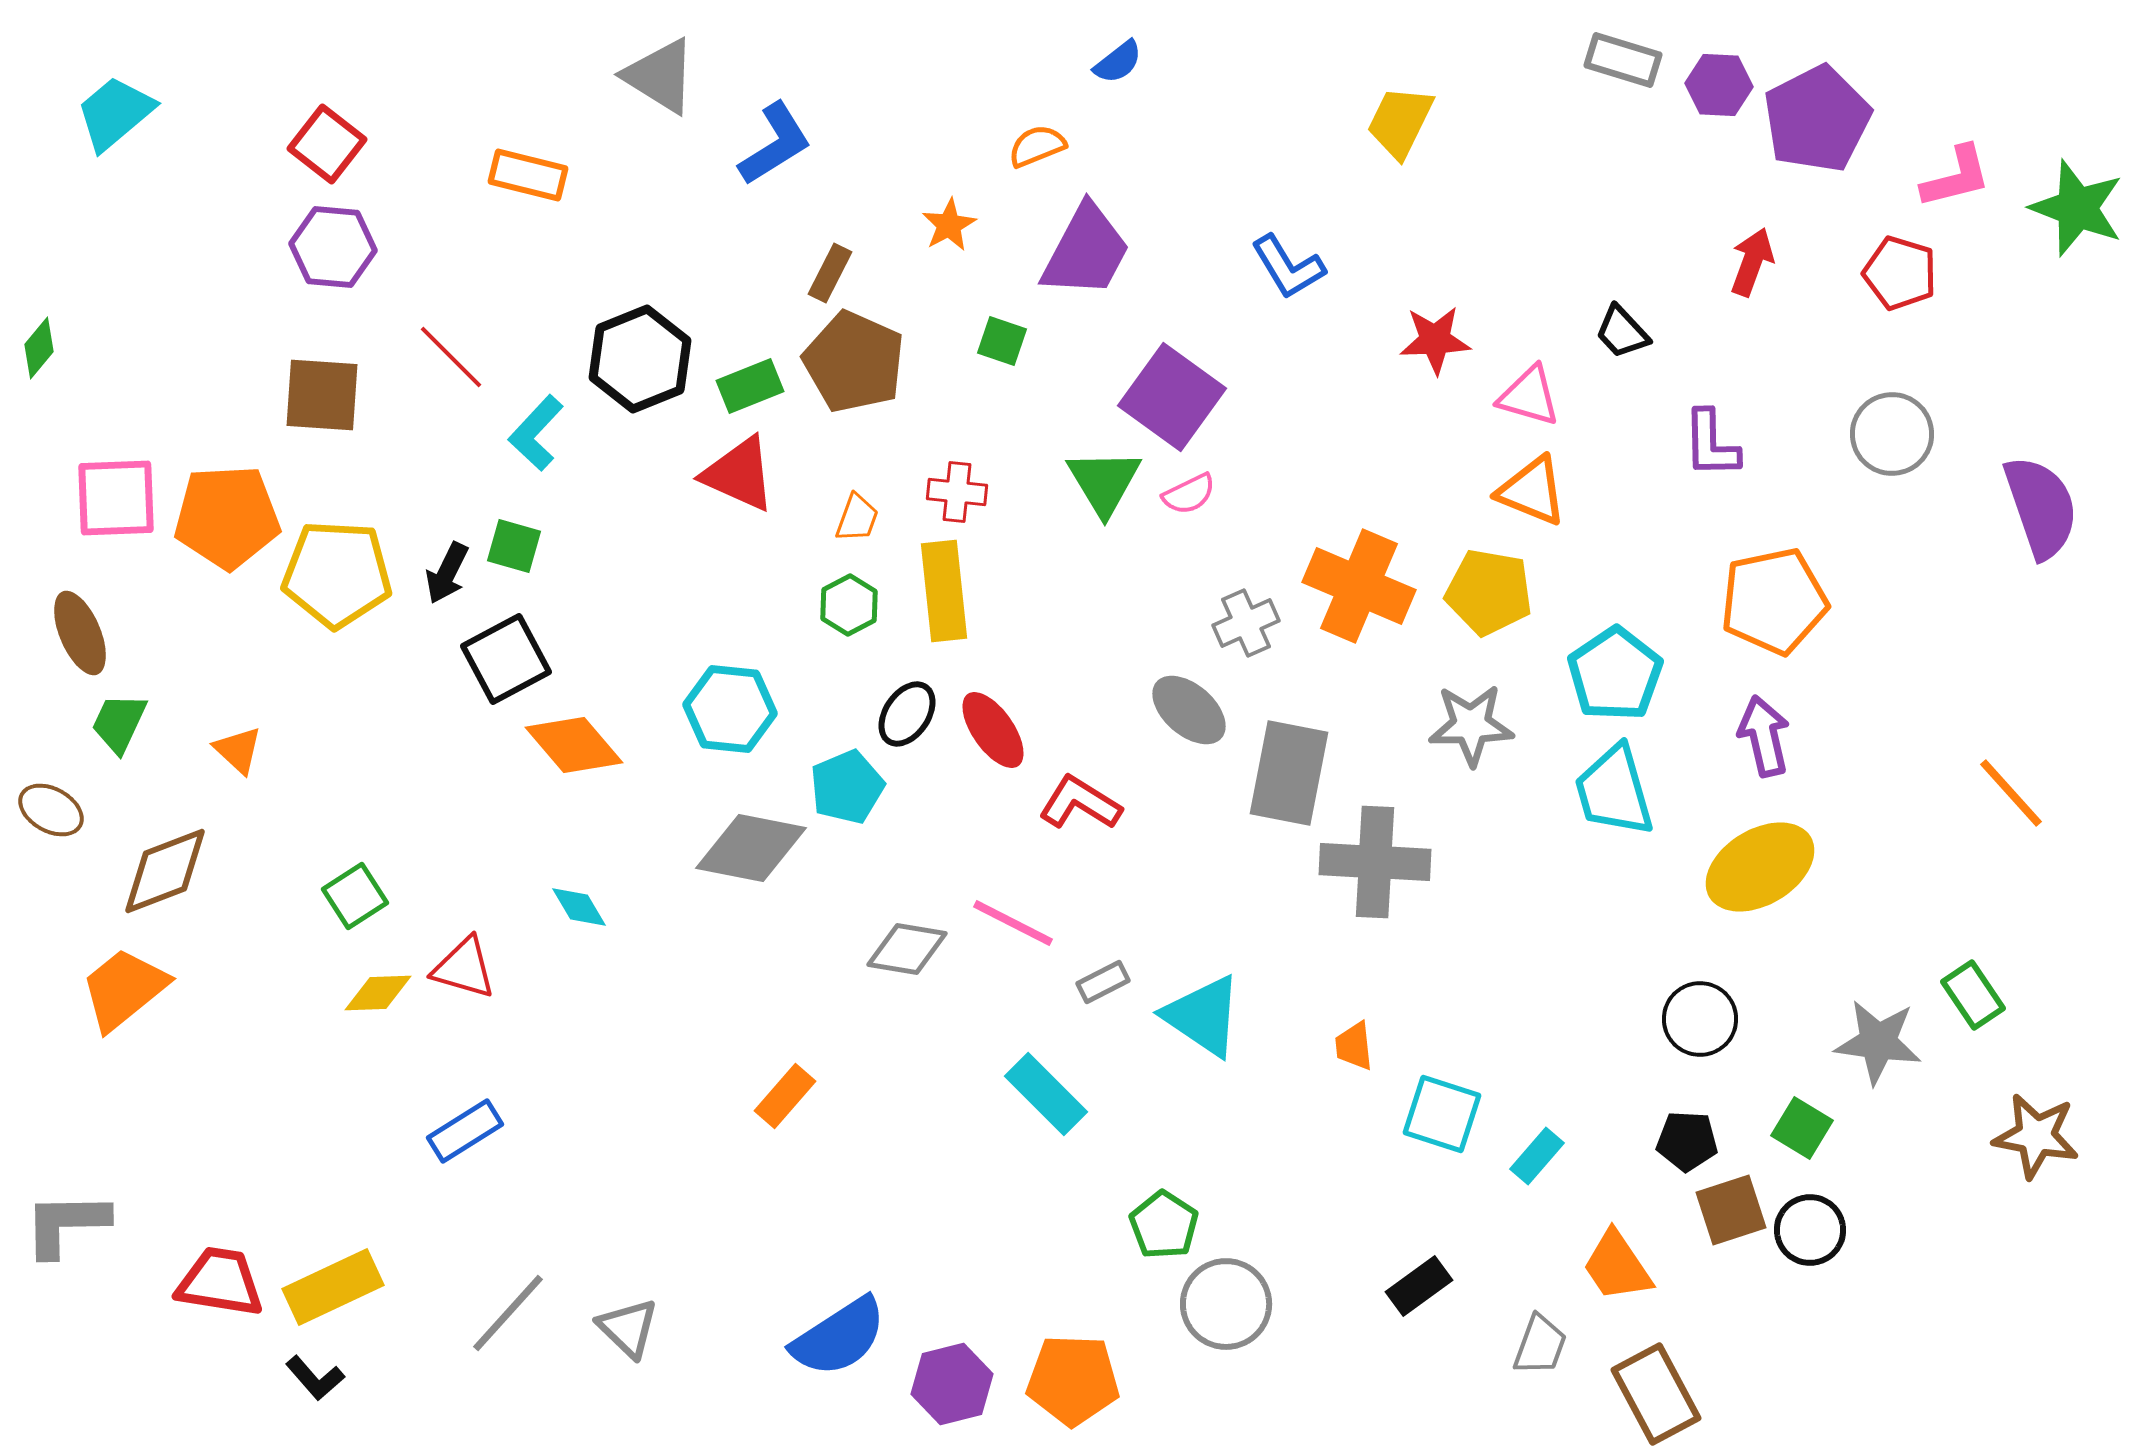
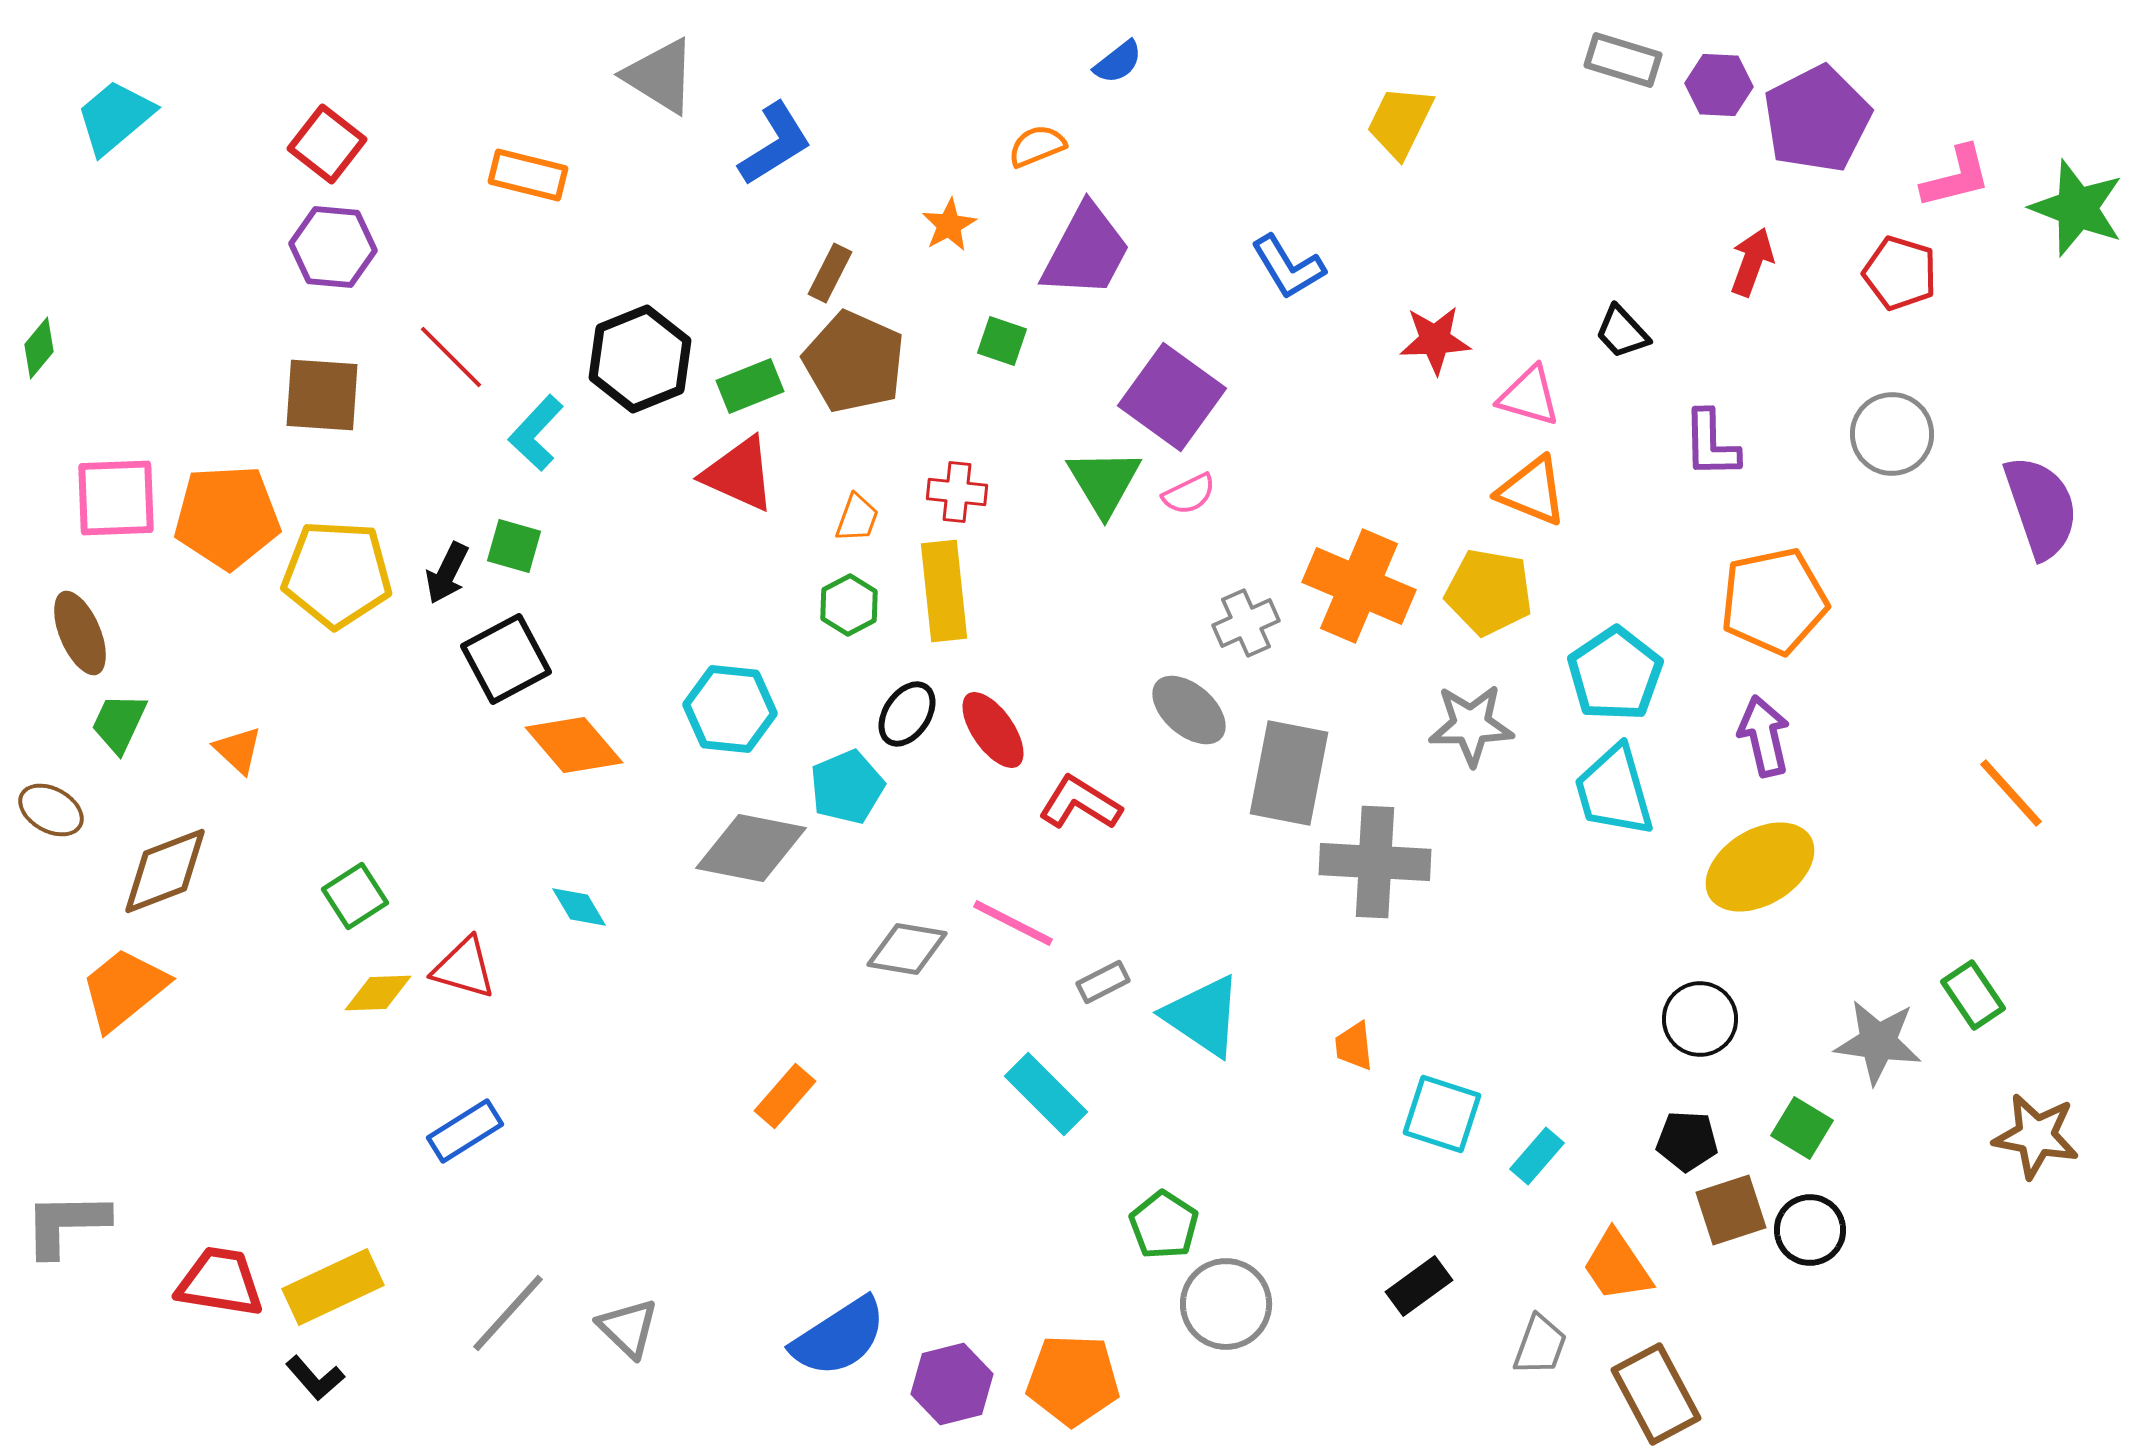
cyan trapezoid at (115, 113): moved 4 px down
